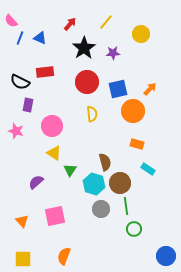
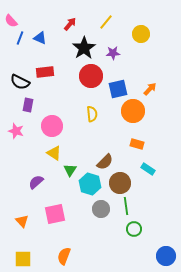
red circle: moved 4 px right, 6 px up
brown semicircle: rotated 60 degrees clockwise
cyan hexagon: moved 4 px left
pink square: moved 2 px up
